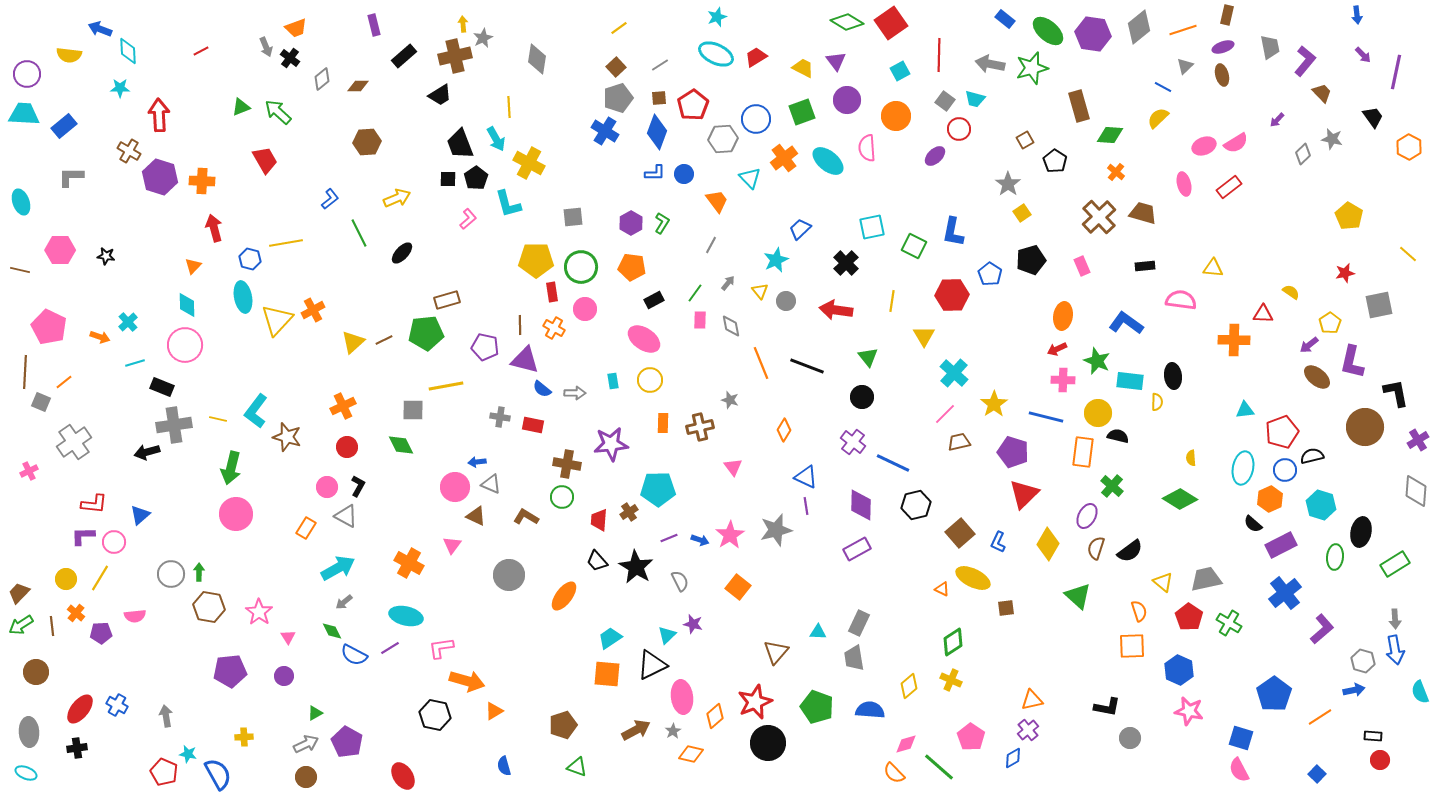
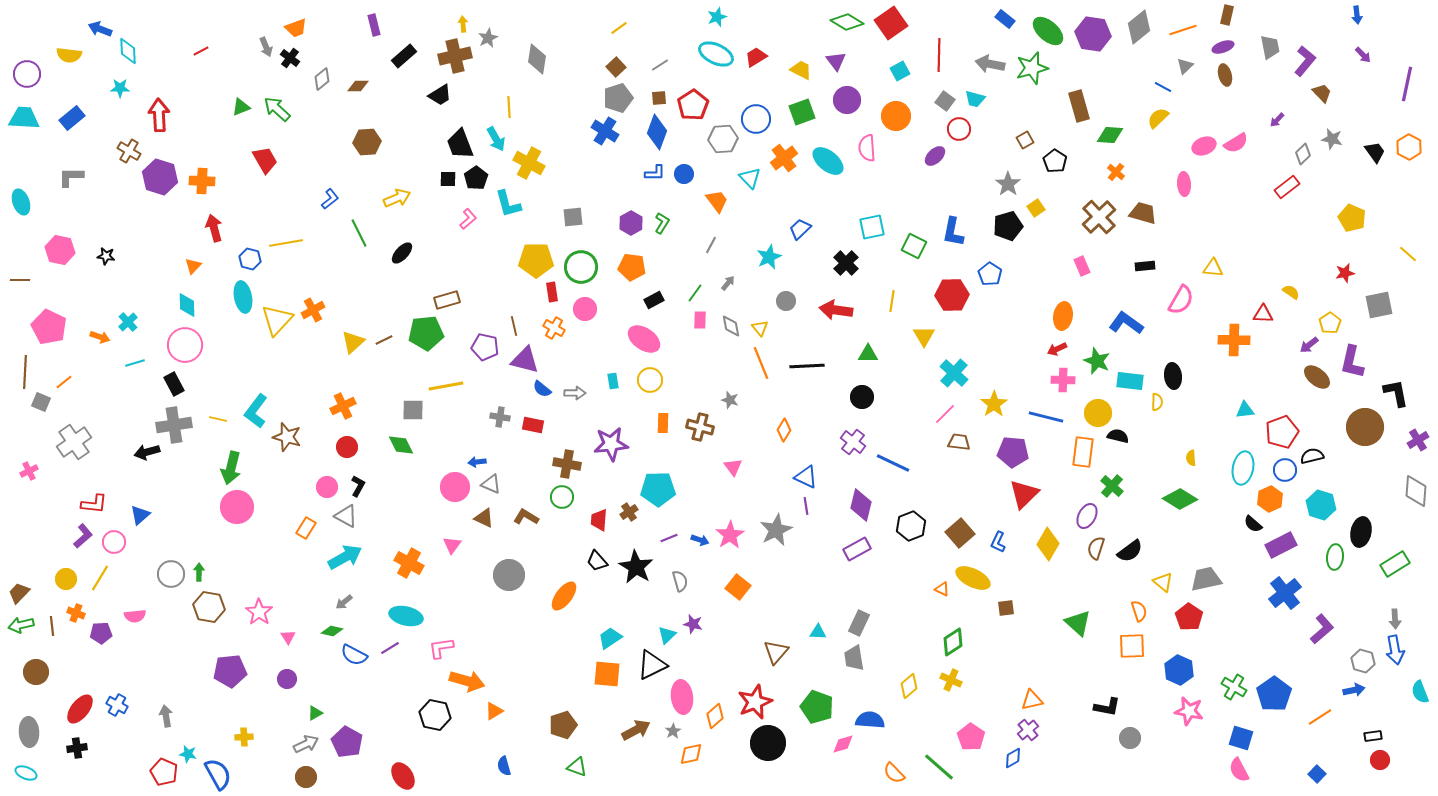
gray star at (483, 38): moved 5 px right
yellow trapezoid at (803, 68): moved 2 px left, 2 px down
purple line at (1396, 72): moved 11 px right, 12 px down
brown ellipse at (1222, 75): moved 3 px right
green arrow at (278, 112): moved 1 px left, 3 px up
cyan trapezoid at (24, 114): moved 4 px down
black trapezoid at (1373, 117): moved 2 px right, 35 px down
blue rectangle at (64, 126): moved 8 px right, 8 px up
pink ellipse at (1184, 184): rotated 10 degrees clockwise
red rectangle at (1229, 187): moved 58 px right
yellow square at (1022, 213): moved 14 px right, 5 px up
yellow pentagon at (1349, 216): moved 3 px right, 2 px down; rotated 8 degrees counterclockwise
pink hexagon at (60, 250): rotated 12 degrees clockwise
cyan star at (776, 260): moved 7 px left, 3 px up
black pentagon at (1031, 260): moved 23 px left, 34 px up
brown line at (20, 270): moved 10 px down; rotated 12 degrees counterclockwise
yellow triangle at (760, 291): moved 37 px down
pink semicircle at (1181, 300): rotated 112 degrees clockwise
brown line at (520, 325): moved 6 px left, 1 px down; rotated 12 degrees counterclockwise
green triangle at (868, 357): moved 3 px up; rotated 50 degrees counterclockwise
black line at (807, 366): rotated 24 degrees counterclockwise
black rectangle at (162, 387): moved 12 px right, 3 px up; rotated 40 degrees clockwise
brown cross at (700, 427): rotated 28 degrees clockwise
brown trapezoid at (959, 442): rotated 20 degrees clockwise
purple pentagon at (1013, 452): rotated 12 degrees counterclockwise
purple diamond at (861, 505): rotated 12 degrees clockwise
black hexagon at (916, 505): moved 5 px left, 21 px down; rotated 8 degrees counterclockwise
pink circle at (236, 514): moved 1 px right, 7 px up
brown triangle at (476, 516): moved 8 px right, 2 px down
gray star at (776, 530): rotated 12 degrees counterclockwise
purple L-shape at (83, 536): rotated 140 degrees clockwise
cyan arrow at (338, 568): moved 7 px right, 11 px up
gray semicircle at (680, 581): rotated 10 degrees clockwise
green triangle at (1078, 596): moved 27 px down
orange cross at (76, 613): rotated 18 degrees counterclockwise
green cross at (1229, 623): moved 5 px right, 64 px down
green arrow at (21, 625): rotated 20 degrees clockwise
green diamond at (332, 631): rotated 50 degrees counterclockwise
purple circle at (284, 676): moved 3 px right, 3 px down
blue semicircle at (870, 710): moved 10 px down
black rectangle at (1373, 736): rotated 12 degrees counterclockwise
pink diamond at (906, 744): moved 63 px left
orange diamond at (691, 754): rotated 25 degrees counterclockwise
